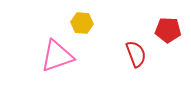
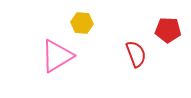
pink triangle: rotated 12 degrees counterclockwise
